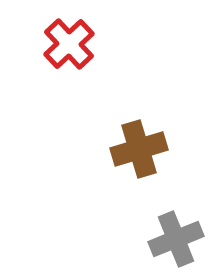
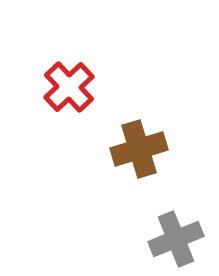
red cross: moved 43 px down
